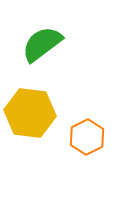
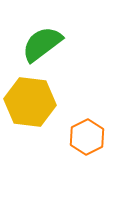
yellow hexagon: moved 11 px up
